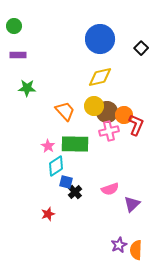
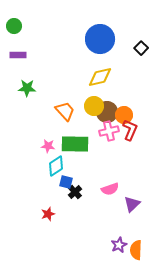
red L-shape: moved 6 px left, 5 px down
pink star: rotated 24 degrees counterclockwise
